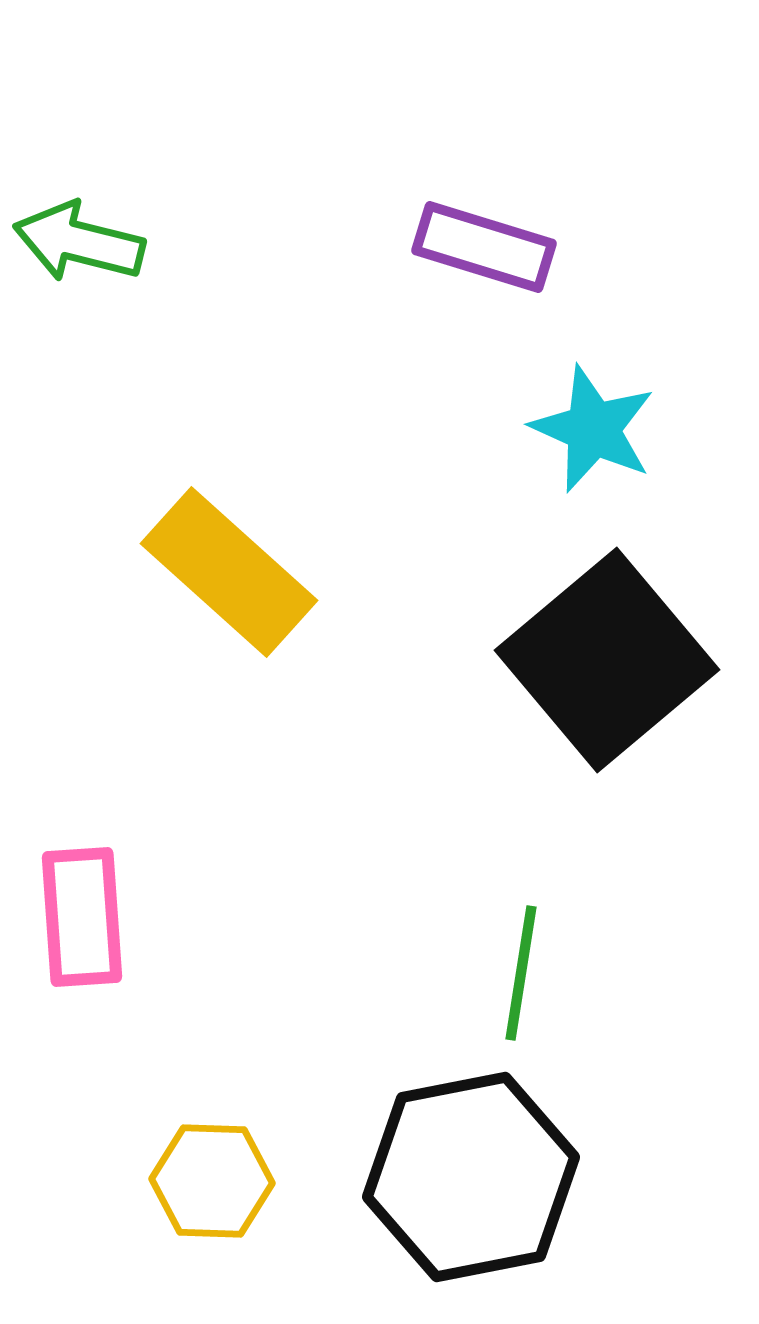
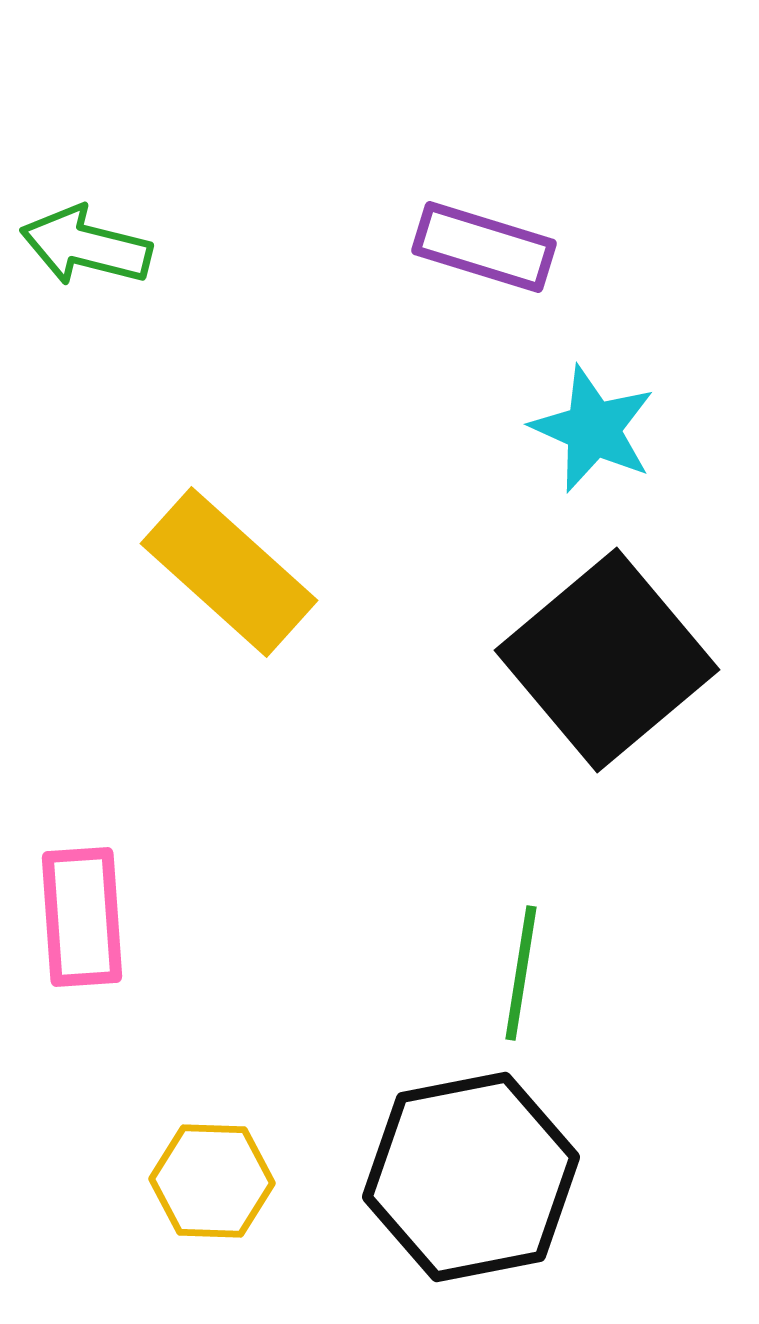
green arrow: moved 7 px right, 4 px down
